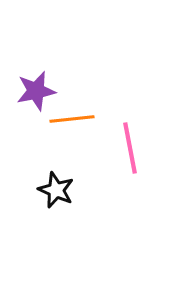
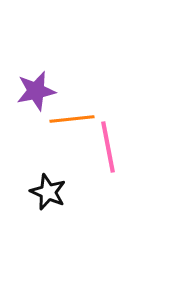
pink line: moved 22 px left, 1 px up
black star: moved 8 px left, 2 px down
